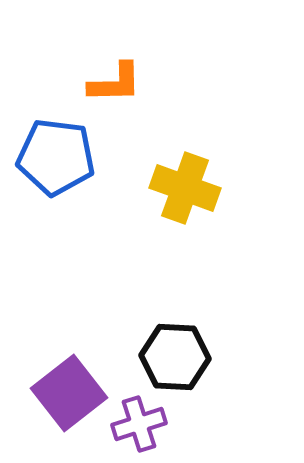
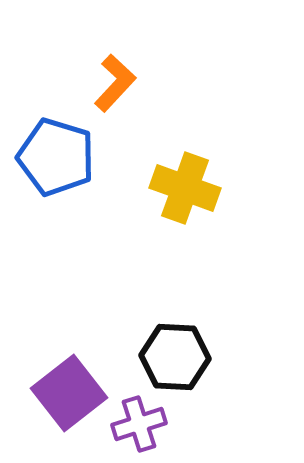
orange L-shape: rotated 46 degrees counterclockwise
blue pentagon: rotated 10 degrees clockwise
